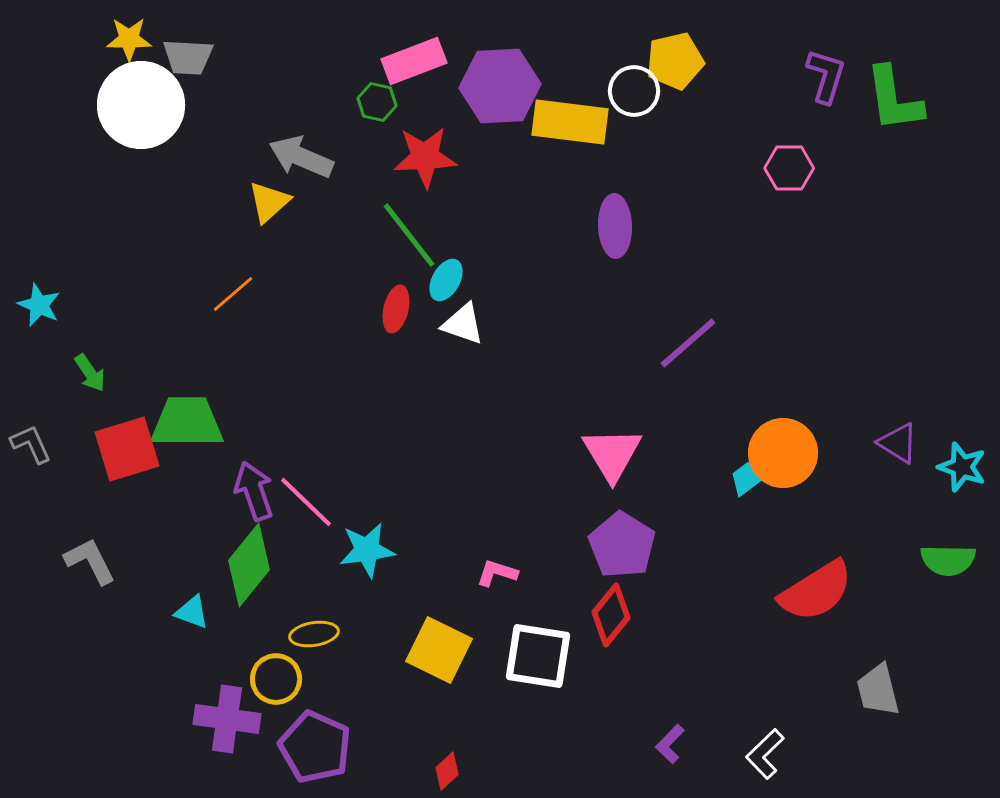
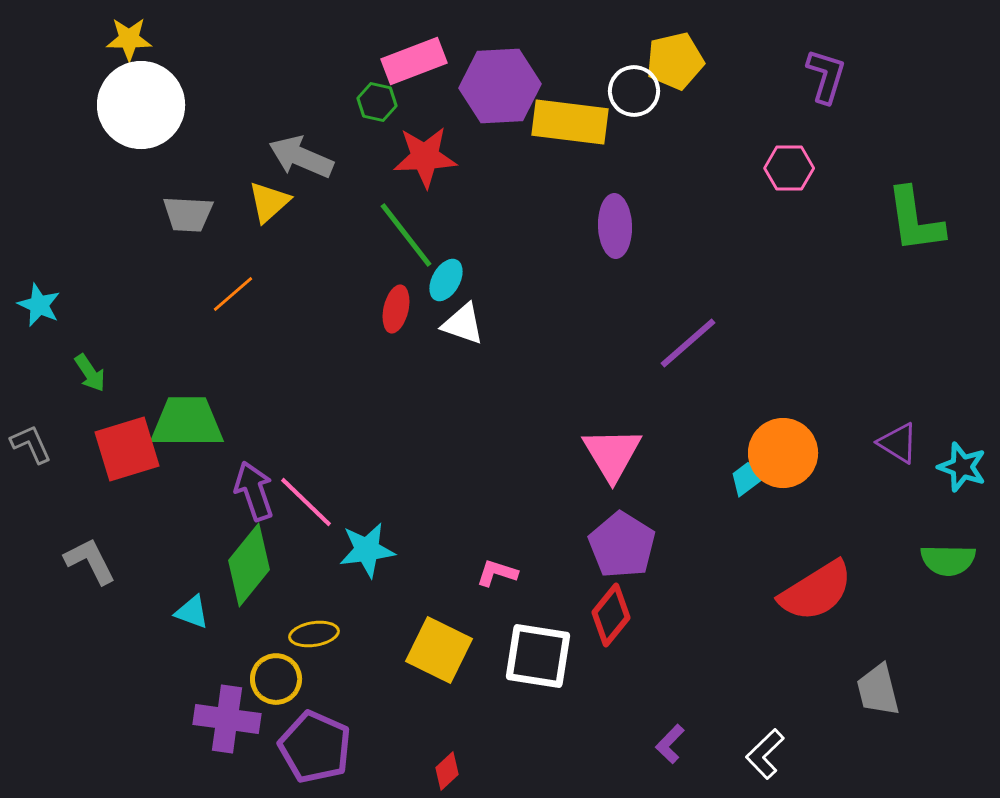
gray trapezoid at (188, 57): moved 157 px down
green L-shape at (894, 99): moved 21 px right, 121 px down
green line at (409, 235): moved 3 px left
